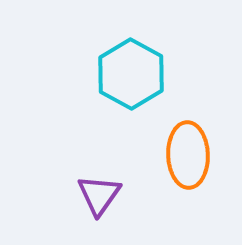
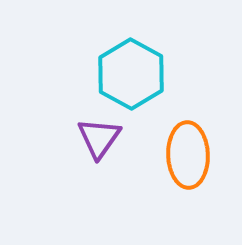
purple triangle: moved 57 px up
